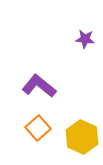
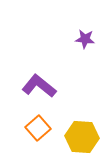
yellow hexagon: rotated 20 degrees counterclockwise
